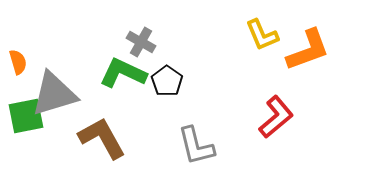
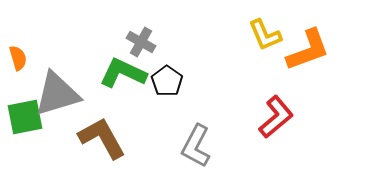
yellow L-shape: moved 3 px right
orange semicircle: moved 4 px up
gray triangle: moved 3 px right
green square: moved 1 px left, 1 px down
gray L-shape: rotated 42 degrees clockwise
